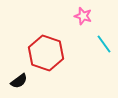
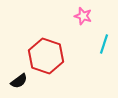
cyan line: rotated 54 degrees clockwise
red hexagon: moved 3 px down
